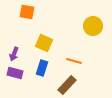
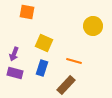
brown rectangle: moved 1 px left
